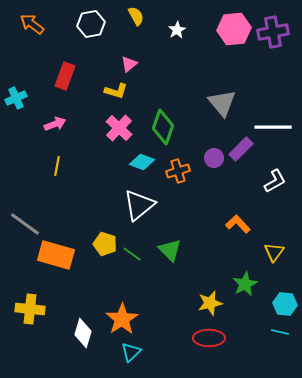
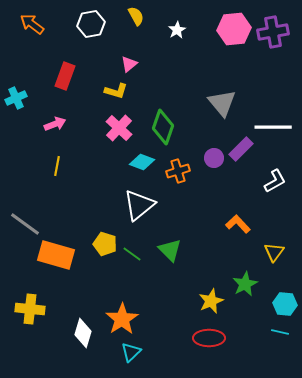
yellow star: moved 1 px right, 2 px up; rotated 10 degrees counterclockwise
